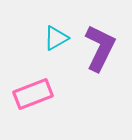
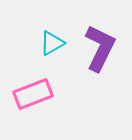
cyan triangle: moved 4 px left, 5 px down
